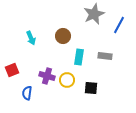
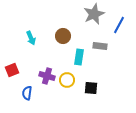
gray rectangle: moved 5 px left, 10 px up
